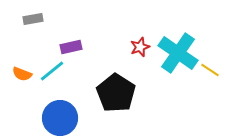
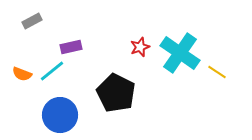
gray rectangle: moved 1 px left, 2 px down; rotated 18 degrees counterclockwise
cyan cross: moved 2 px right
yellow line: moved 7 px right, 2 px down
black pentagon: rotated 6 degrees counterclockwise
blue circle: moved 3 px up
